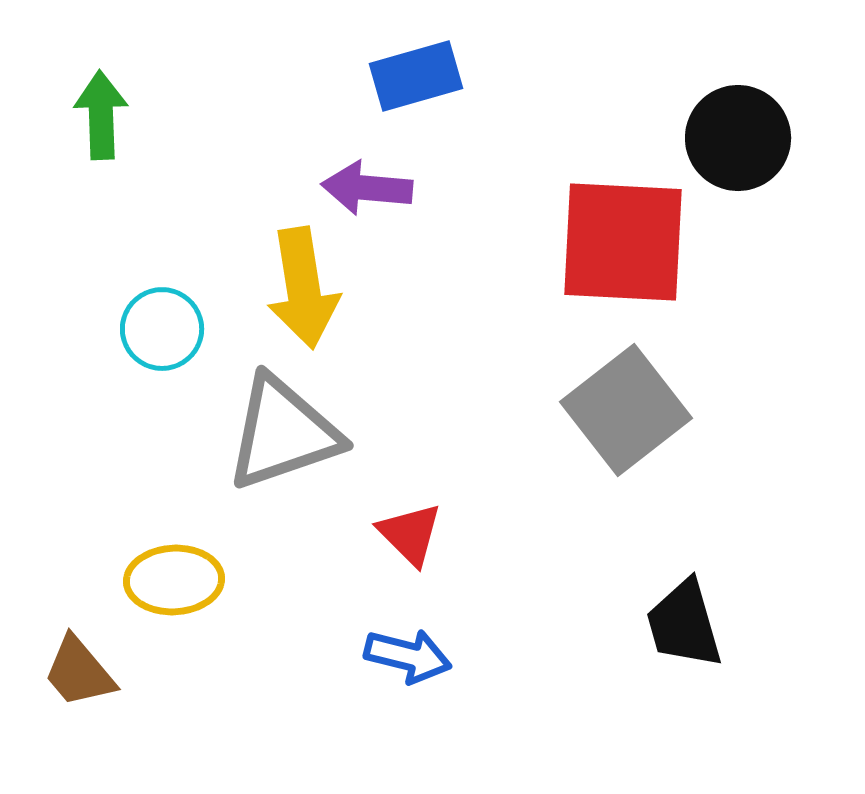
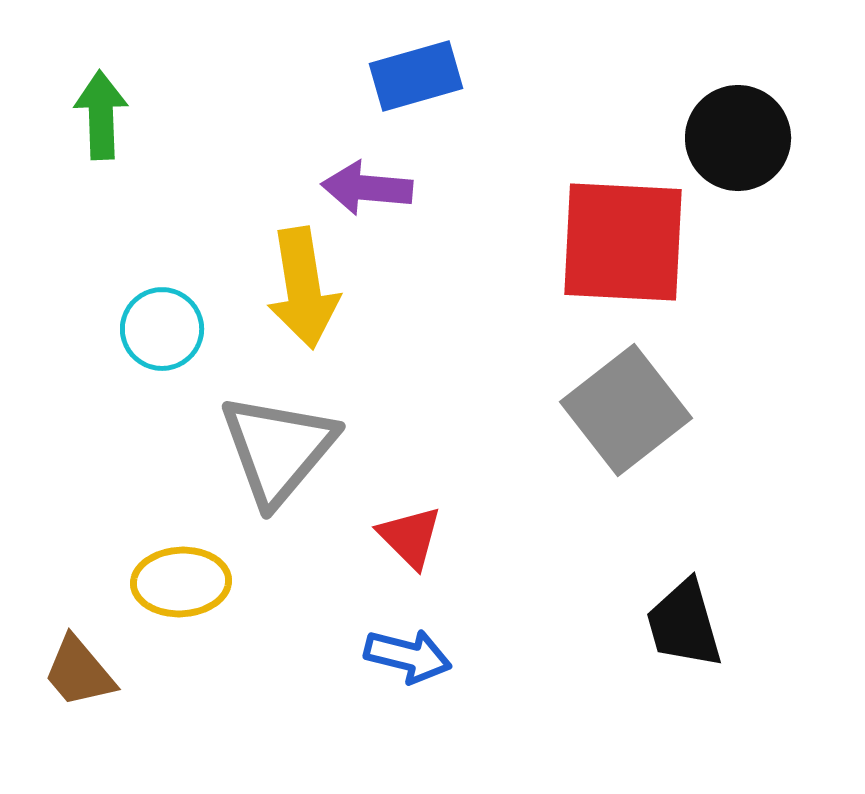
gray triangle: moved 5 px left, 16 px down; rotated 31 degrees counterclockwise
red triangle: moved 3 px down
yellow ellipse: moved 7 px right, 2 px down
